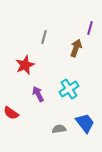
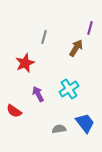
brown arrow: rotated 12 degrees clockwise
red star: moved 2 px up
red semicircle: moved 3 px right, 2 px up
